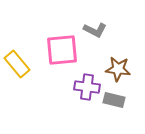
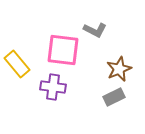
pink square: moved 1 px right; rotated 12 degrees clockwise
brown star: moved 1 px right; rotated 30 degrees counterclockwise
purple cross: moved 34 px left
gray rectangle: moved 3 px up; rotated 40 degrees counterclockwise
